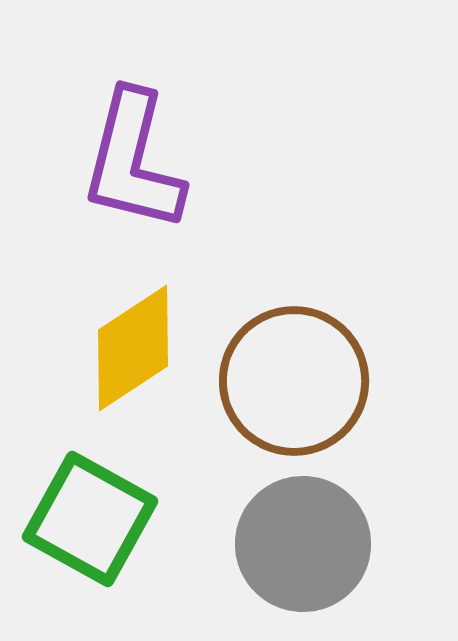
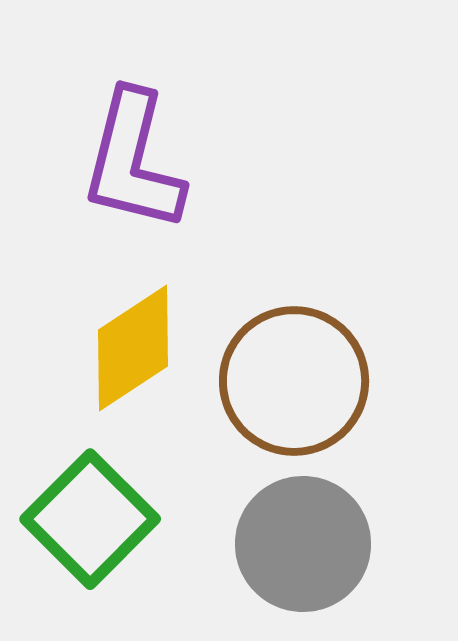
green square: rotated 16 degrees clockwise
